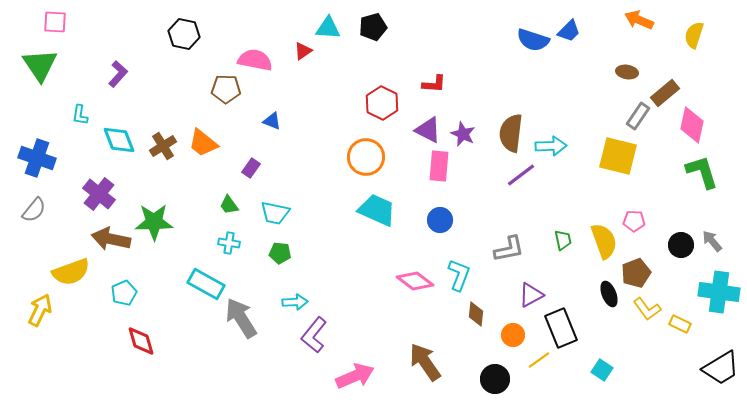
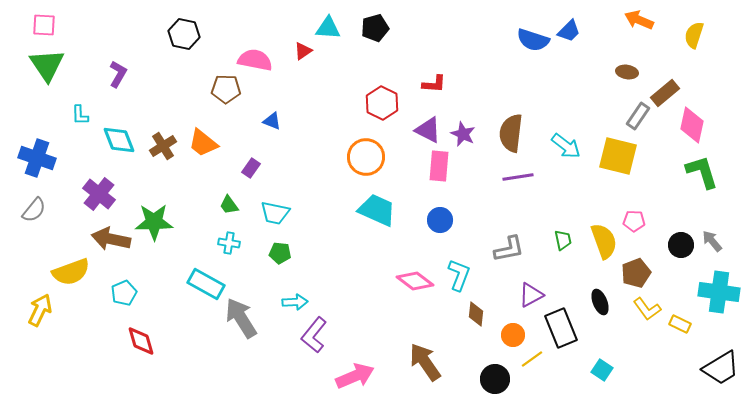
pink square at (55, 22): moved 11 px left, 3 px down
black pentagon at (373, 27): moved 2 px right, 1 px down
green triangle at (40, 65): moved 7 px right
purple L-shape at (118, 74): rotated 12 degrees counterclockwise
cyan L-shape at (80, 115): rotated 10 degrees counterclockwise
cyan arrow at (551, 146): moved 15 px right; rotated 40 degrees clockwise
purple line at (521, 175): moved 3 px left, 2 px down; rotated 28 degrees clockwise
black ellipse at (609, 294): moved 9 px left, 8 px down
yellow line at (539, 360): moved 7 px left, 1 px up
